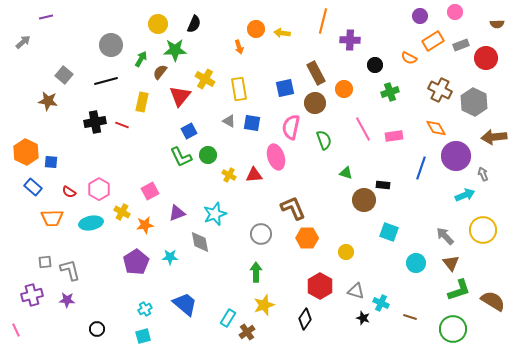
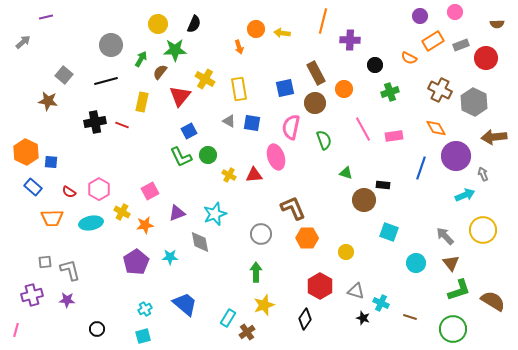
pink line at (16, 330): rotated 40 degrees clockwise
